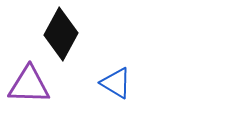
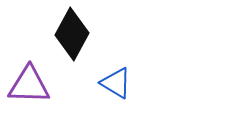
black diamond: moved 11 px right
